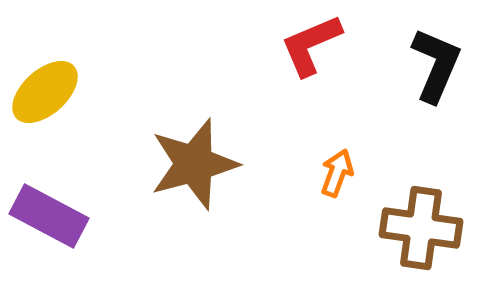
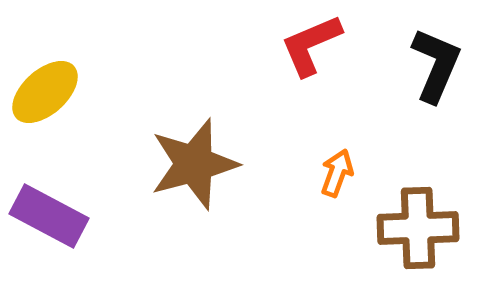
brown cross: moved 3 px left; rotated 10 degrees counterclockwise
